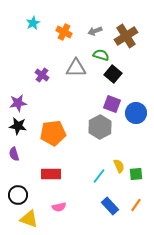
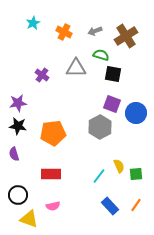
black square: rotated 30 degrees counterclockwise
pink semicircle: moved 6 px left, 1 px up
